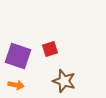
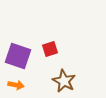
brown star: rotated 10 degrees clockwise
